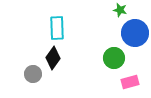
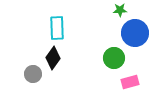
green star: rotated 16 degrees counterclockwise
